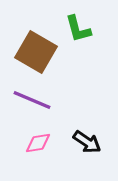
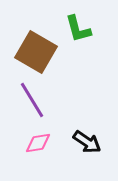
purple line: rotated 36 degrees clockwise
